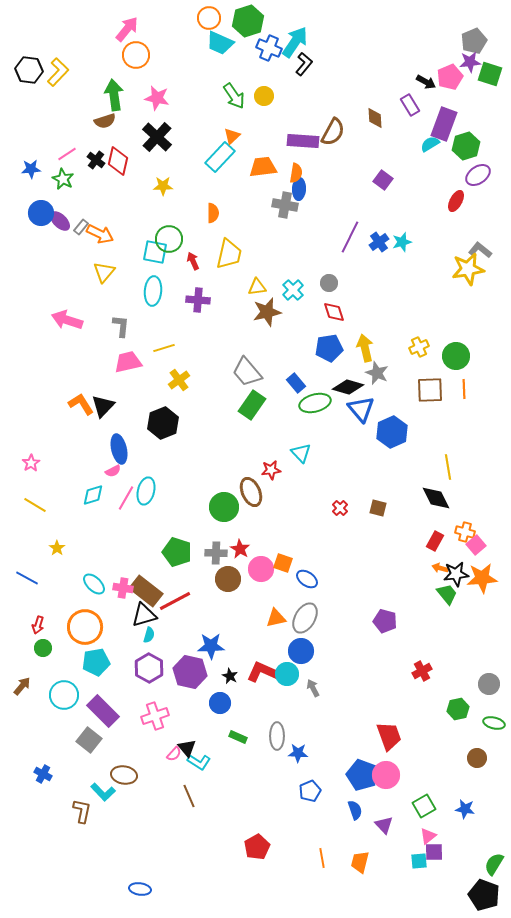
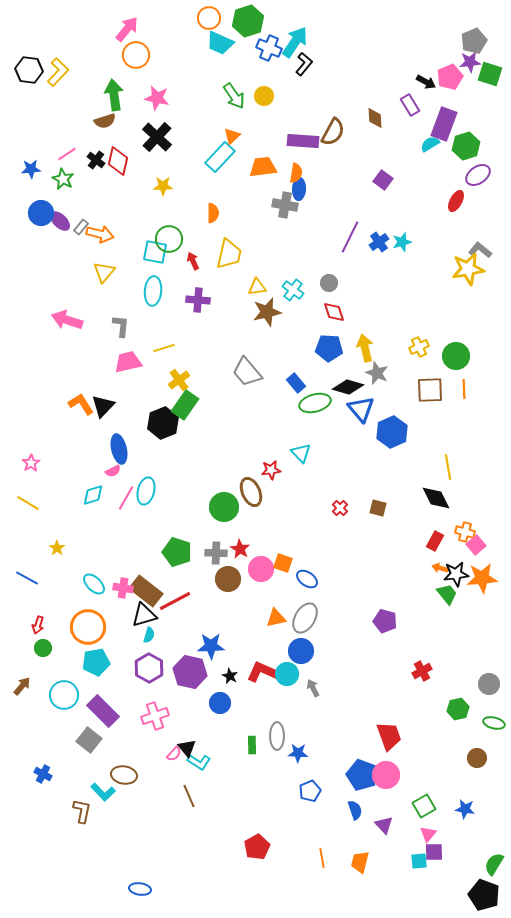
orange arrow at (100, 234): rotated 12 degrees counterclockwise
cyan cross at (293, 290): rotated 10 degrees counterclockwise
blue pentagon at (329, 348): rotated 12 degrees clockwise
green rectangle at (252, 405): moved 67 px left
yellow line at (35, 505): moved 7 px left, 2 px up
orange circle at (85, 627): moved 3 px right
green rectangle at (238, 737): moved 14 px right, 8 px down; rotated 66 degrees clockwise
pink triangle at (428, 836): moved 2 px up; rotated 12 degrees counterclockwise
